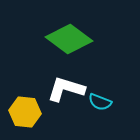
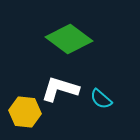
white L-shape: moved 6 px left
cyan semicircle: moved 1 px right, 3 px up; rotated 20 degrees clockwise
